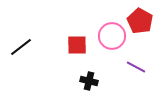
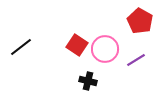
pink circle: moved 7 px left, 13 px down
red square: rotated 35 degrees clockwise
purple line: moved 7 px up; rotated 60 degrees counterclockwise
black cross: moved 1 px left
